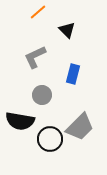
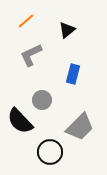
orange line: moved 12 px left, 9 px down
black triangle: rotated 36 degrees clockwise
gray L-shape: moved 4 px left, 2 px up
gray circle: moved 5 px down
black semicircle: rotated 36 degrees clockwise
black circle: moved 13 px down
